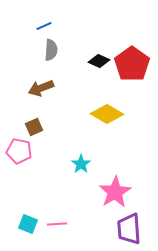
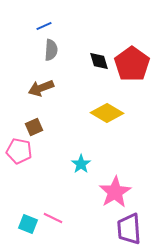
black diamond: rotated 50 degrees clockwise
yellow diamond: moved 1 px up
pink line: moved 4 px left, 6 px up; rotated 30 degrees clockwise
